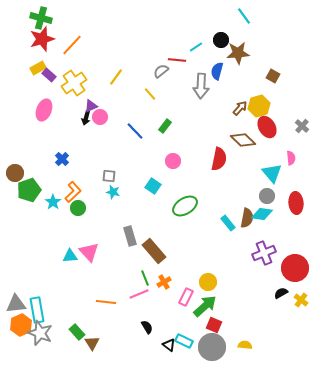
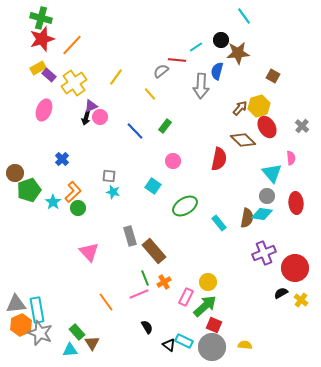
cyan rectangle at (228, 223): moved 9 px left
cyan triangle at (70, 256): moved 94 px down
orange line at (106, 302): rotated 48 degrees clockwise
